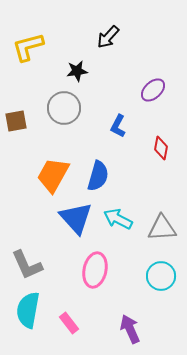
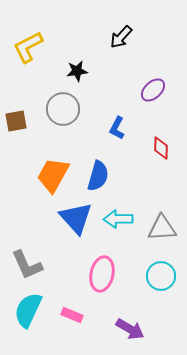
black arrow: moved 13 px right
yellow L-shape: rotated 12 degrees counterclockwise
gray circle: moved 1 px left, 1 px down
blue L-shape: moved 1 px left, 2 px down
red diamond: rotated 10 degrees counterclockwise
cyan arrow: rotated 28 degrees counterclockwise
pink ellipse: moved 7 px right, 4 px down
cyan semicircle: rotated 15 degrees clockwise
pink rectangle: moved 3 px right, 8 px up; rotated 30 degrees counterclockwise
purple arrow: rotated 144 degrees clockwise
